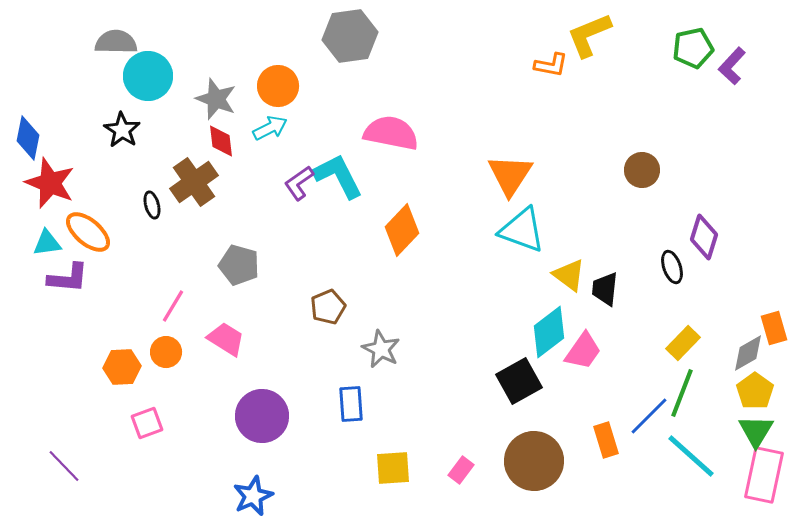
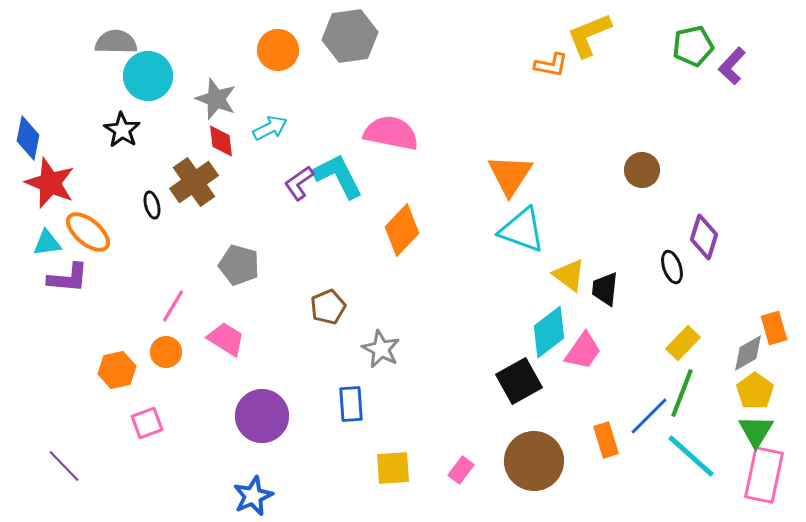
green pentagon at (693, 48): moved 2 px up
orange circle at (278, 86): moved 36 px up
orange hexagon at (122, 367): moved 5 px left, 3 px down; rotated 9 degrees counterclockwise
